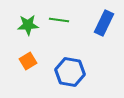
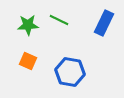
green line: rotated 18 degrees clockwise
orange square: rotated 36 degrees counterclockwise
